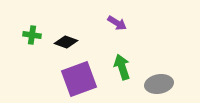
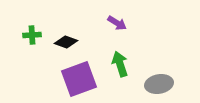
green cross: rotated 12 degrees counterclockwise
green arrow: moved 2 px left, 3 px up
